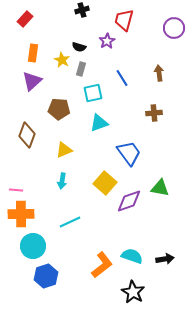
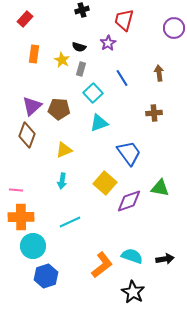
purple star: moved 1 px right, 2 px down
orange rectangle: moved 1 px right, 1 px down
purple triangle: moved 25 px down
cyan square: rotated 30 degrees counterclockwise
orange cross: moved 3 px down
